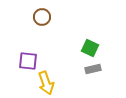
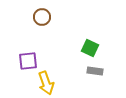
purple square: rotated 12 degrees counterclockwise
gray rectangle: moved 2 px right, 2 px down; rotated 21 degrees clockwise
